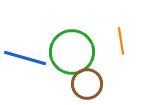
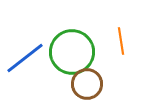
blue line: rotated 54 degrees counterclockwise
